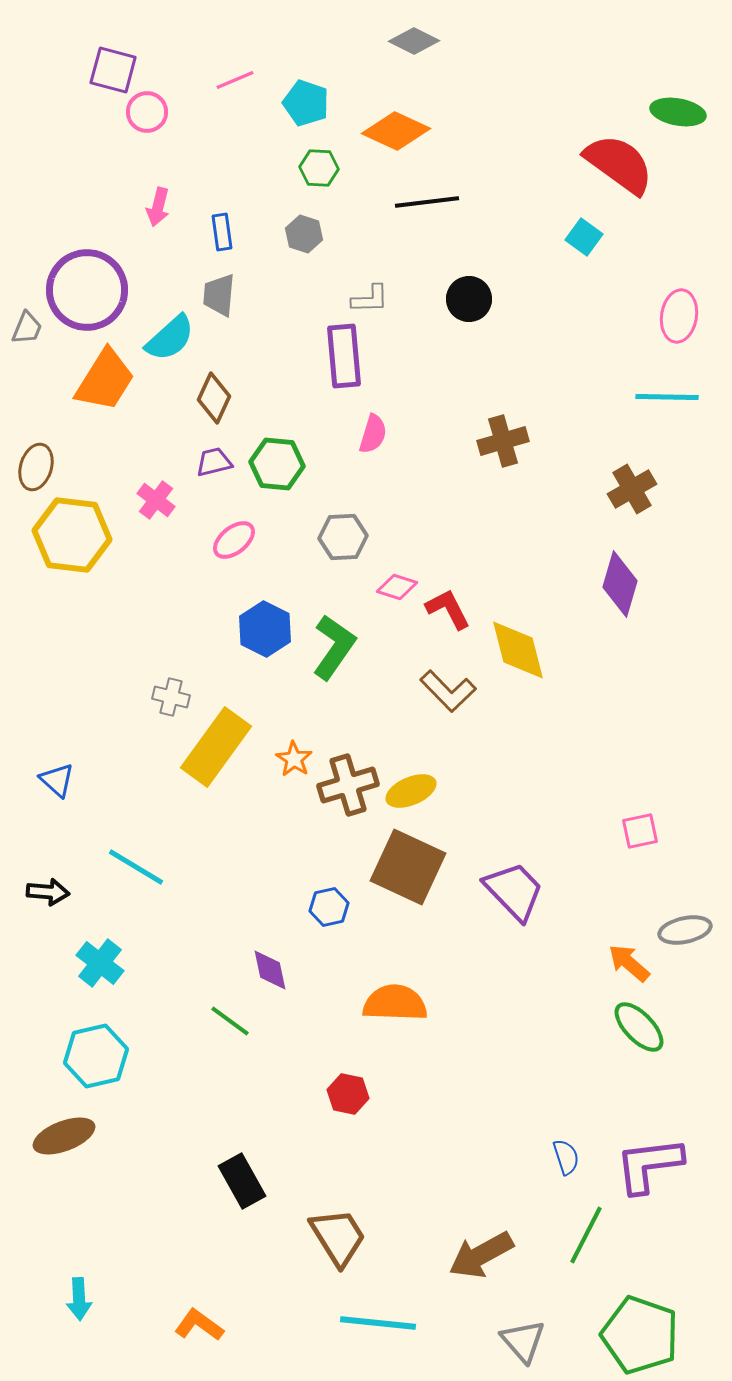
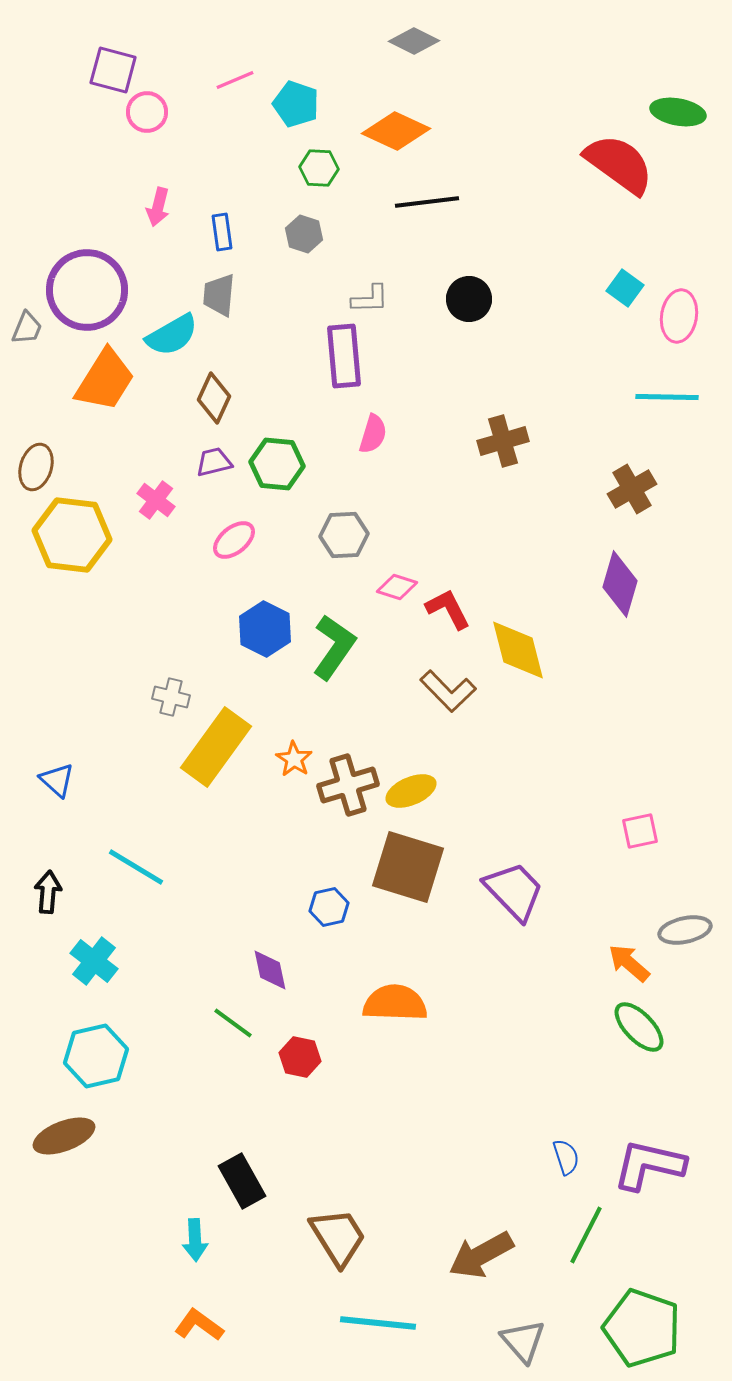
cyan pentagon at (306, 103): moved 10 px left, 1 px down
cyan square at (584, 237): moved 41 px right, 51 px down
cyan semicircle at (170, 338): moved 2 px right, 3 px up; rotated 12 degrees clockwise
gray hexagon at (343, 537): moved 1 px right, 2 px up
brown square at (408, 867): rotated 8 degrees counterclockwise
black arrow at (48, 892): rotated 90 degrees counterclockwise
cyan cross at (100, 963): moved 6 px left, 2 px up
green line at (230, 1021): moved 3 px right, 2 px down
red hexagon at (348, 1094): moved 48 px left, 37 px up
purple L-shape at (649, 1165): rotated 20 degrees clockwise
cyan arrow at (79, 1299): moved 116 px right, 59 px up
green pentagon at (640, 1335): moved 2 px right, 7 px up
